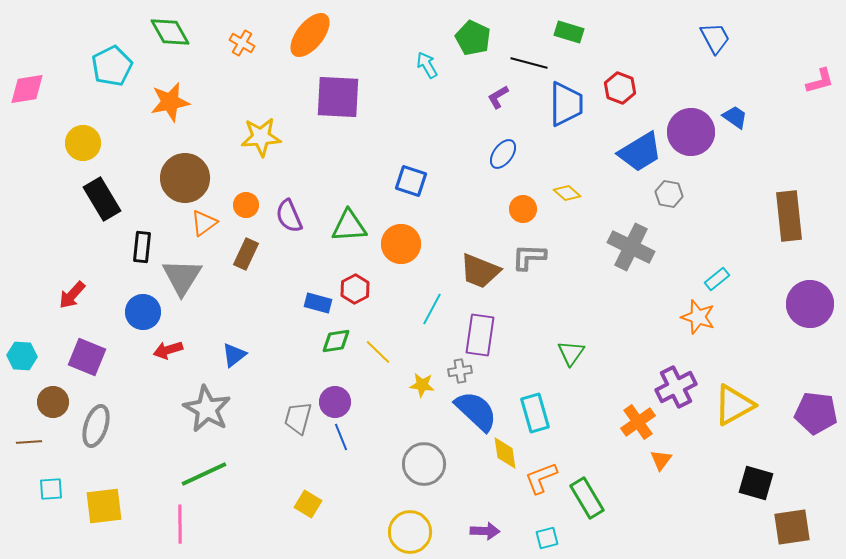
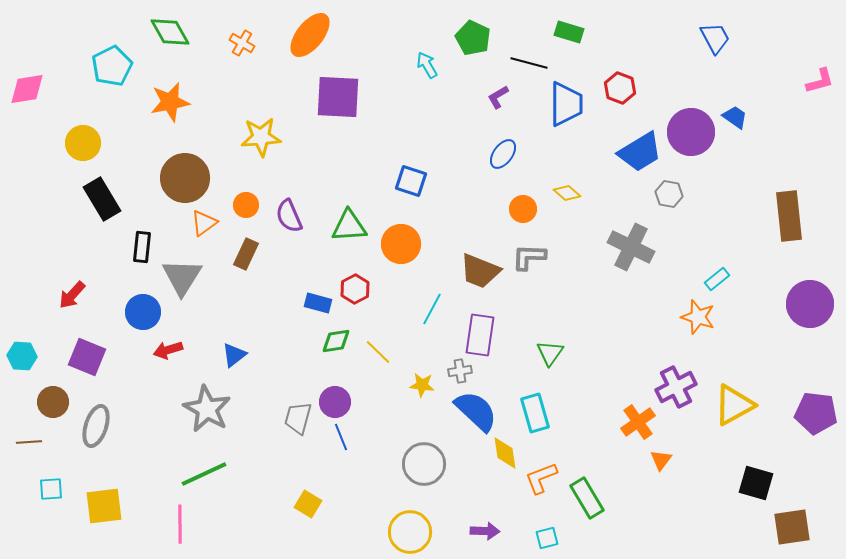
green triangle at (571, 353): moved 21 px left
